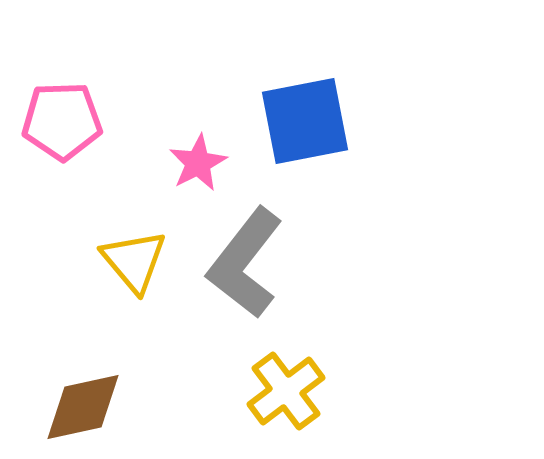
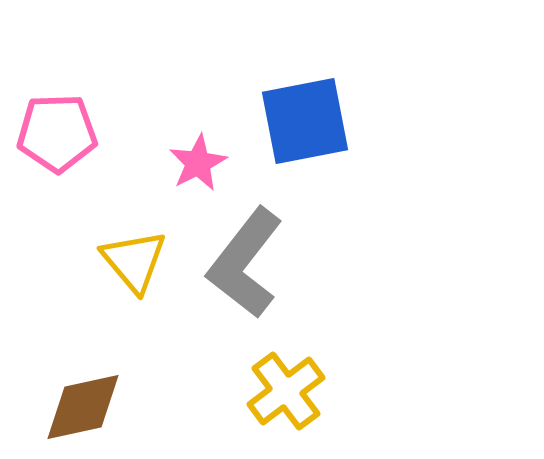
pink pentagon: moved 5 px left, 12 px down
